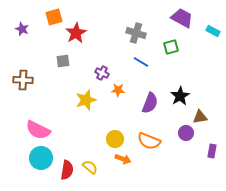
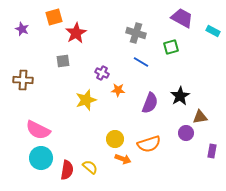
orange semicircle: moved 3 px down; rotated 40 degrees counterclockwise
